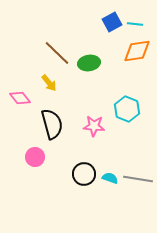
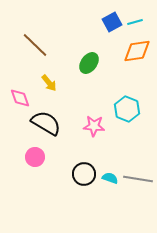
cyan line: moved 2 px up; rotated 21 degrees counterclockwise
brown line: moved 22 px left, 8 px up
green ellipse: rotated 45 degrees counterclockwise
pink diamond: rotated 20 degrees clockwise
black semicircle: moved 6 px left, 1 px up; rotated 44 degrees counterclockwise
